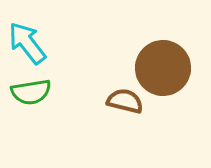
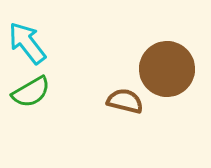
brown circle: moved 4 px right, 1 px down
green semicircle: rotated 21 degrees counterclockwise
